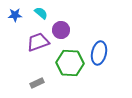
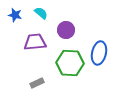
blue star: rotated 16 degrees clockwise
purple circle: moved 5 px right
purple trapezoid: moved 3 px left; rotated 15 degrees clockwise
